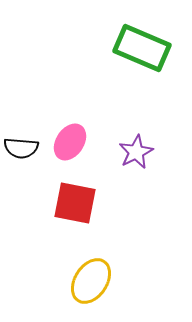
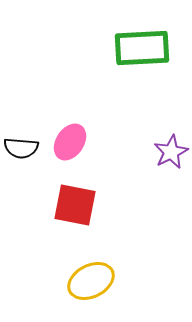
green rectangle: rotated 26 degrees counterclockwise
purple star: moved 35 px right
red square: moved 2 px down
yellow ellipse: rotated 30 degrees clockwise
